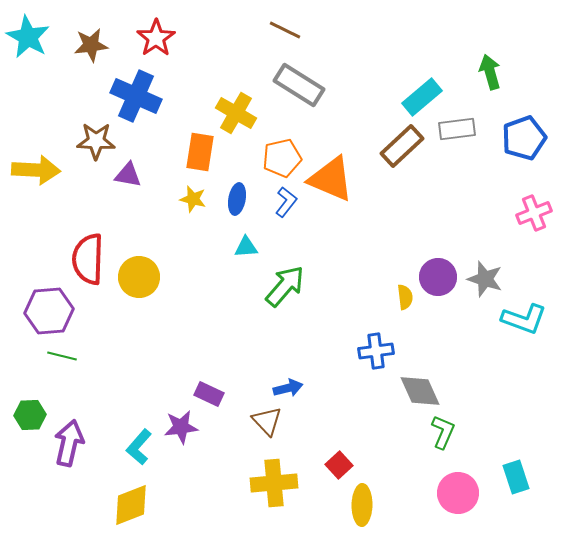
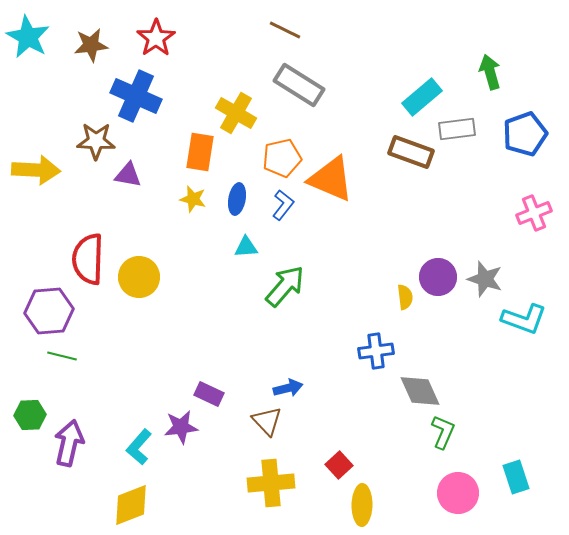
blue pentagon at (524, 138): moved 1 px right, 4 px up
brown rectangle at (402, 146): moved 9 px right, 6 px down; rotated 63 degrees clockwise
blue L-shape at (286, 202): moved 3 px left, 3 px down
yellow cross at (274, 483): moved 3 px left
